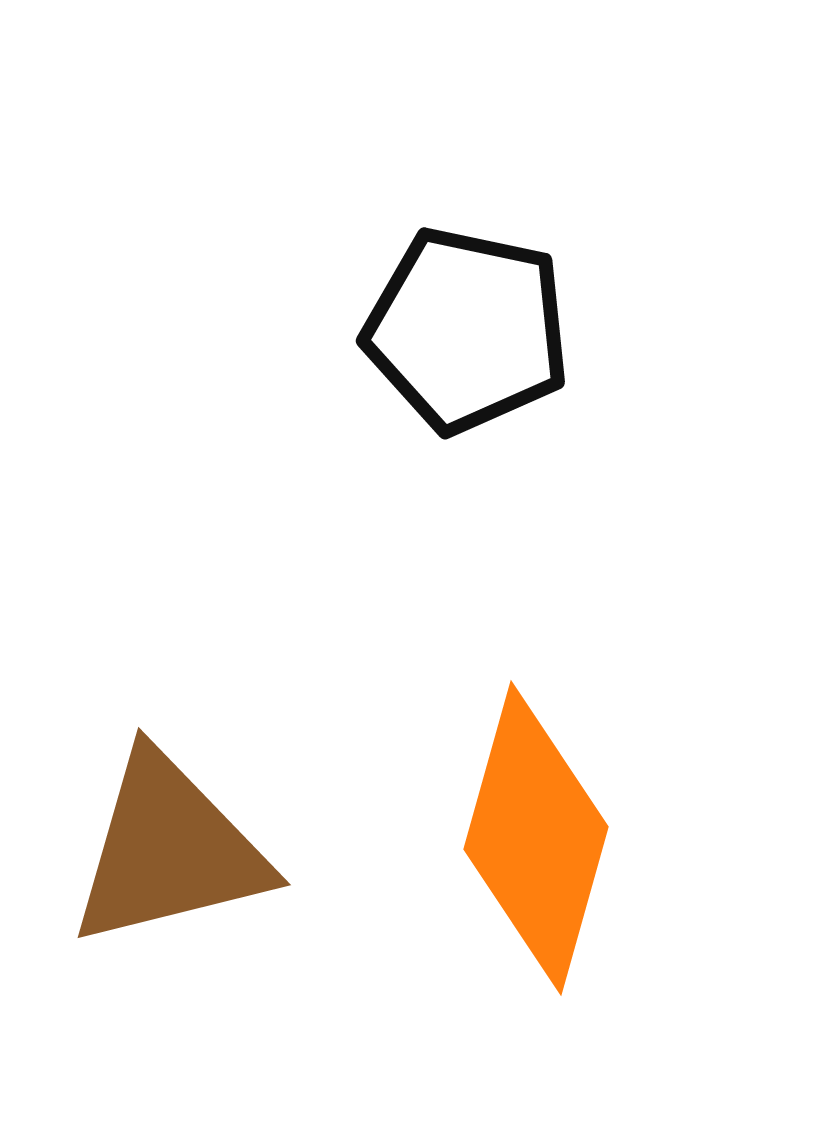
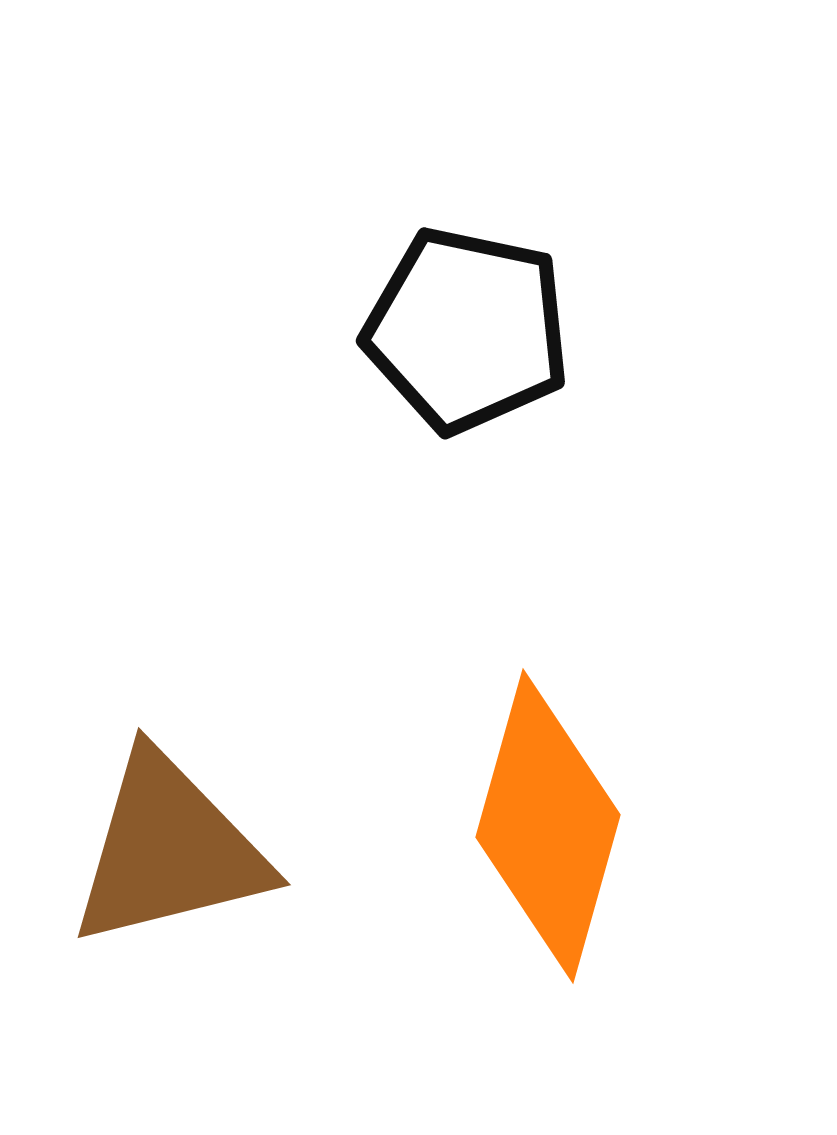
orange diamond: moved 12 px right, 12 px up
